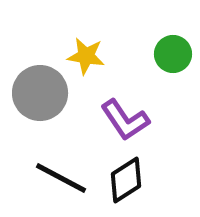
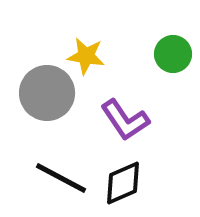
gray circle: moved 7 px right
black diamond: moved 3 px left, 3 px down; rotated 9 degrees clockwise
